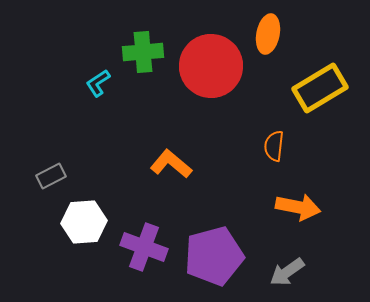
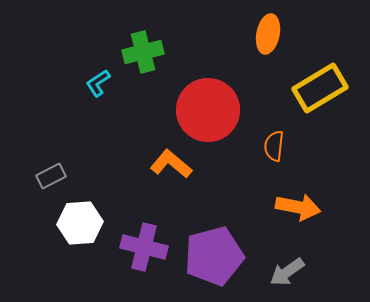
green cross: rotated 9 degrees counterclockwise
red circle: moved 3 px left, 44 px down
white hexagon: moved 4 px left, 1 px down
purple cross: rotated 6 degrees counterclockwise
